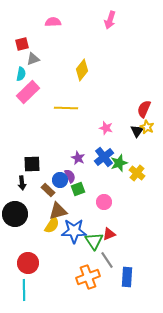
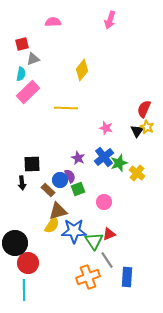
black circle: moved 29 px down
